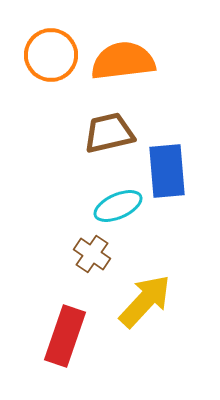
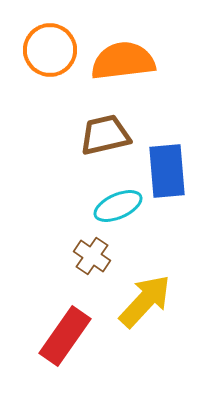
orange circle: moved 1 px left, 5 px up
brown trapezoid: moved 4 px left, 2 px down
brown cross: moved 2 px down
red rectangle: rotated 16 degrees clockwise
